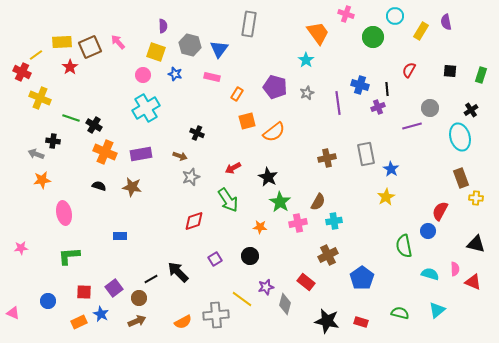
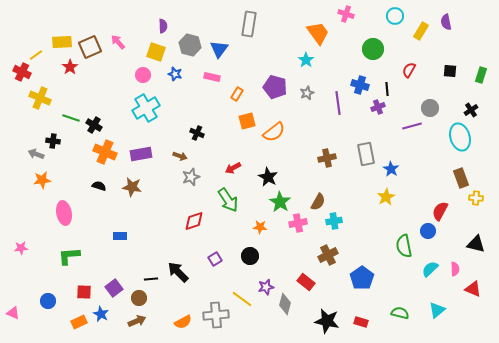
green circle at (373, 37): moved 12 px down
cyan semicircle at (430, 274): moved 5 px up; rotated 60 degrees counterclockwise
black line at (151, 279): rotated 24 degrees clockwise
red triangle at (473, 282): moved 7 px down
